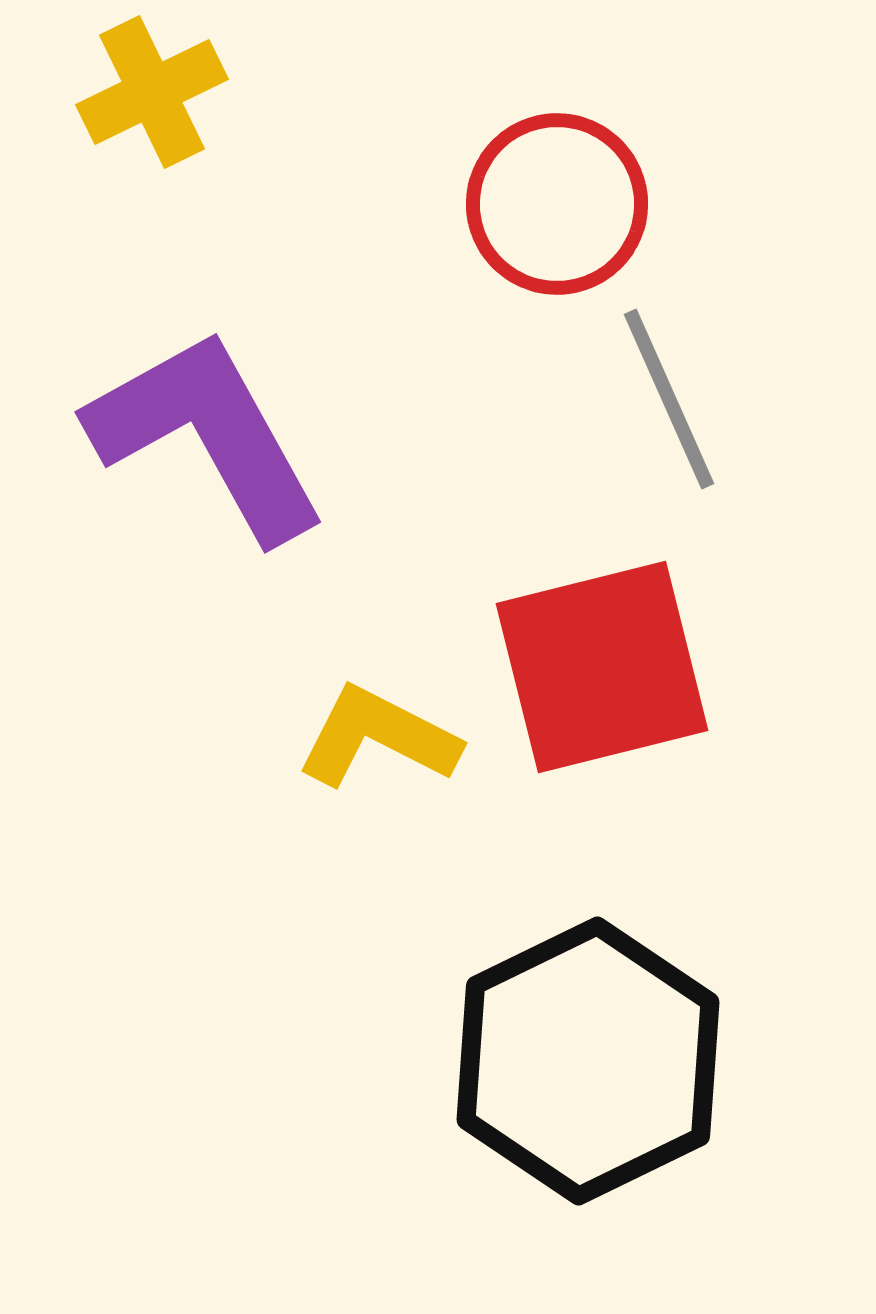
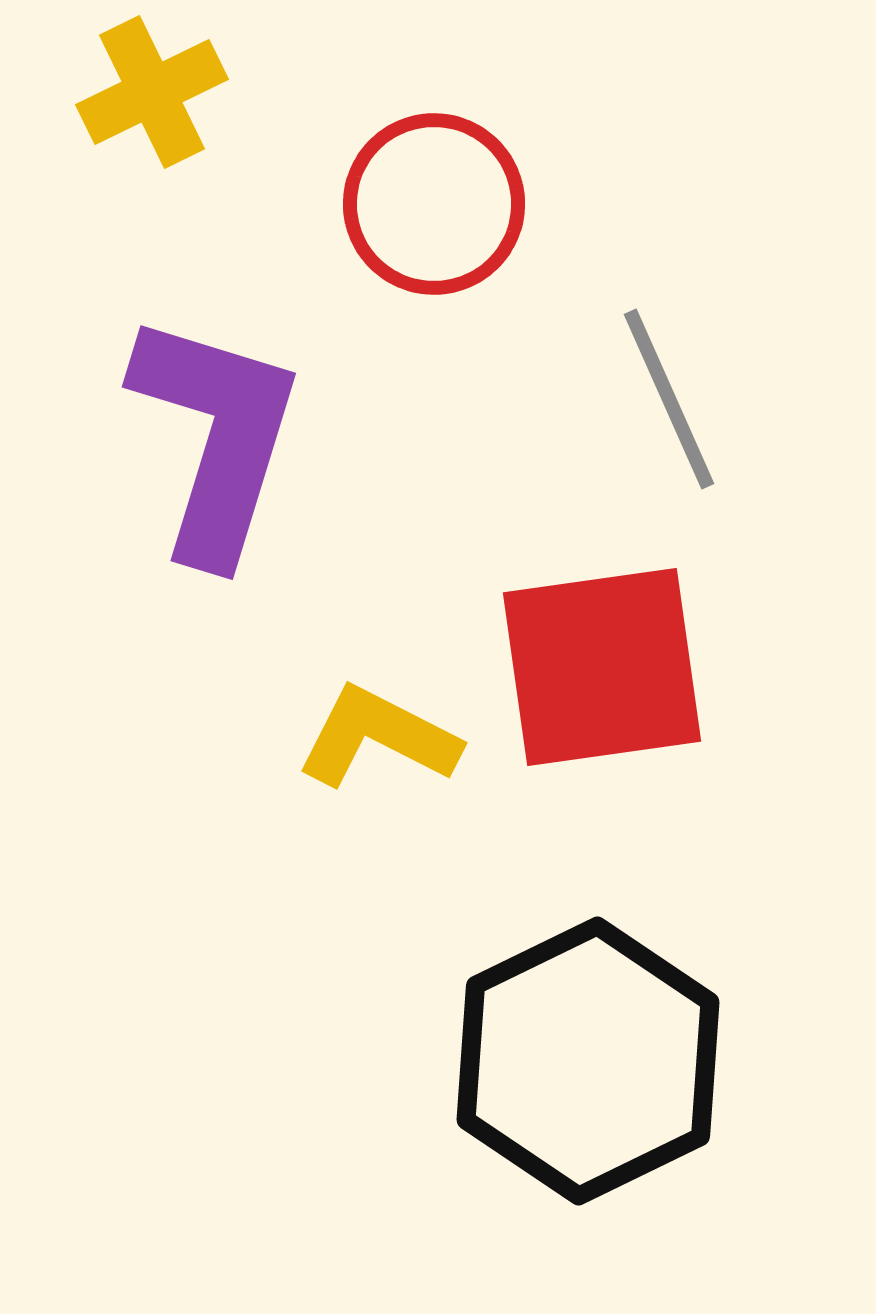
red circle: moved 123 px left
purple L-shape: moved 9 px right, 2 px down; rotated 46 degrees clockwise
red square: rotated 6 degrees clockwise
